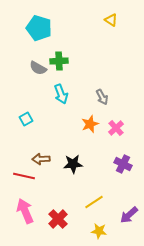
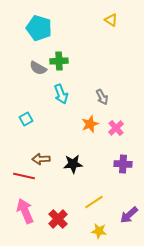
purple cross: rotated 24 degrees counterclockwise
